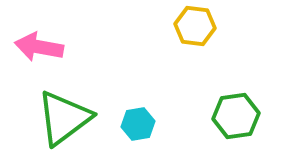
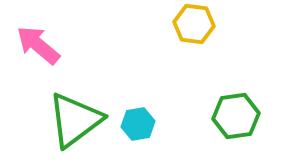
yellow hexagon: moved 1 px left, 2 px up
pink arrow: moved 1 px left, 2 px up; rotated 30 degrees clockwise
green triangle: moved 11 px right, 2 px down
